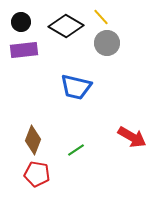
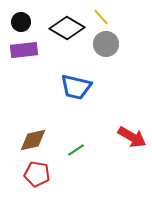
black diamond: moved 1 px right, 2 px down
gray circle: moved 1 px left, 1 px down
brown diamond: rotated 56 degrees clockwise
